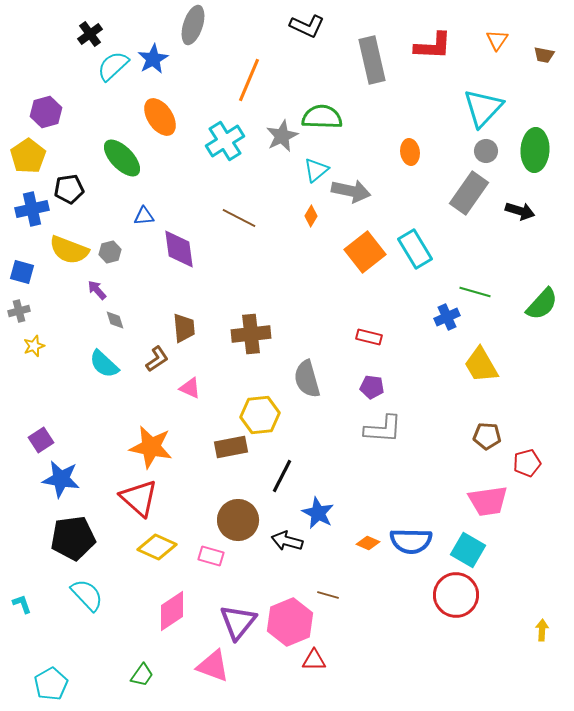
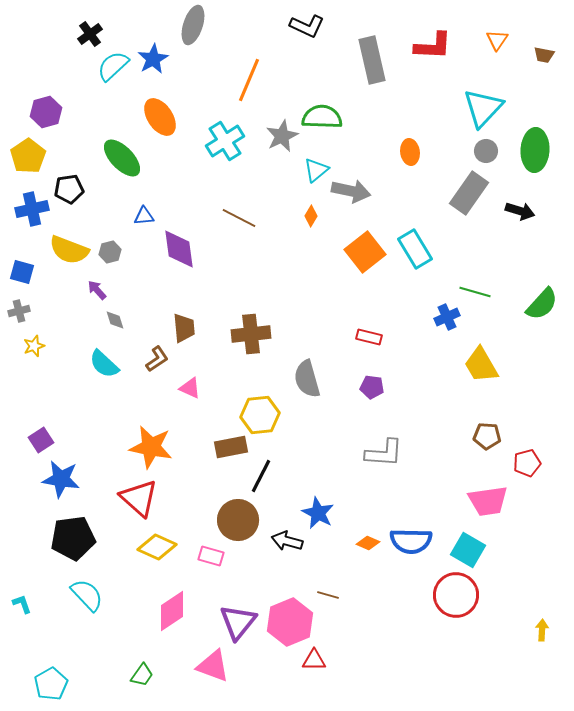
gray L-shape at (383, 429): moved 1 px right, 24 px down
black line at (282, 476): moved 21 px left
